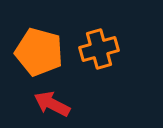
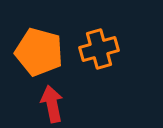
red arrow: rotated 51 degrees clockwise
